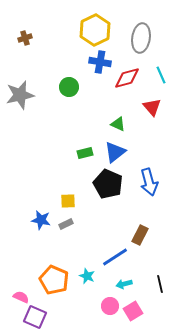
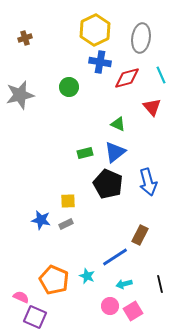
blue arrow: moved 1 px left
